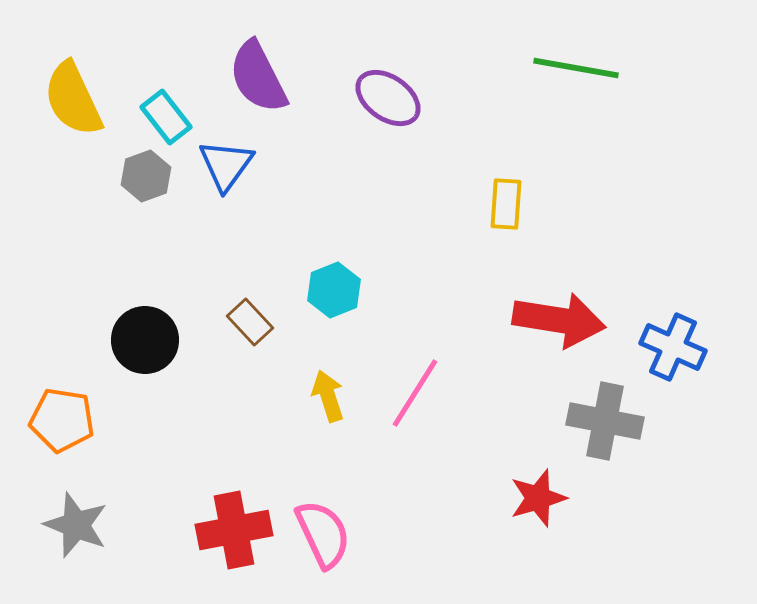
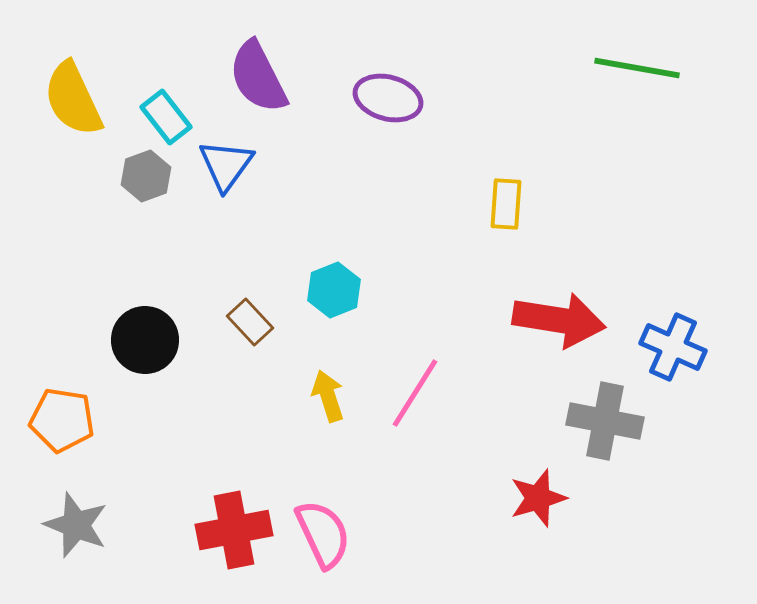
green line: moved 61 px right
purple ellipse: rotated 20 degrees counterclockwise
